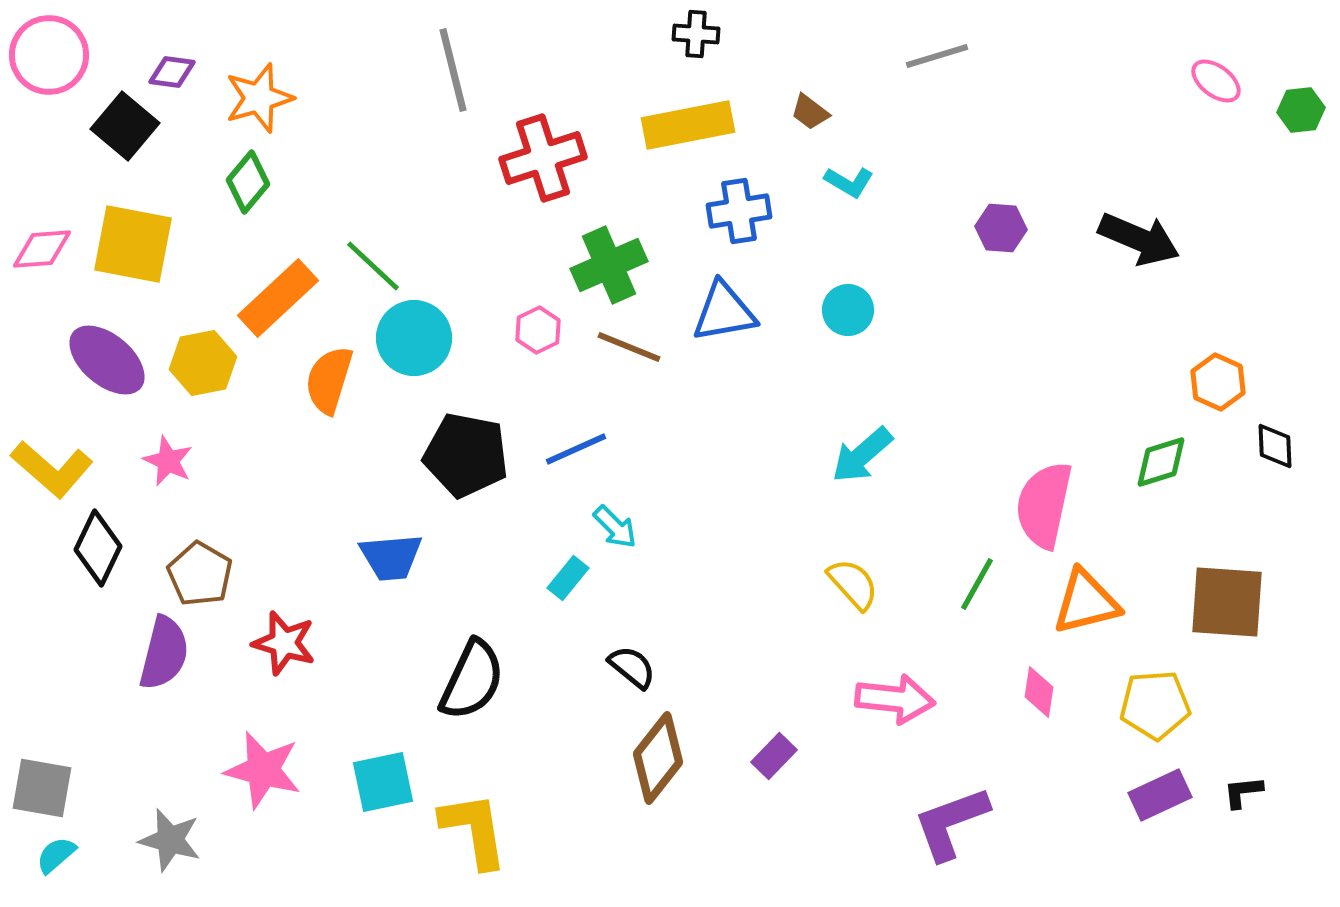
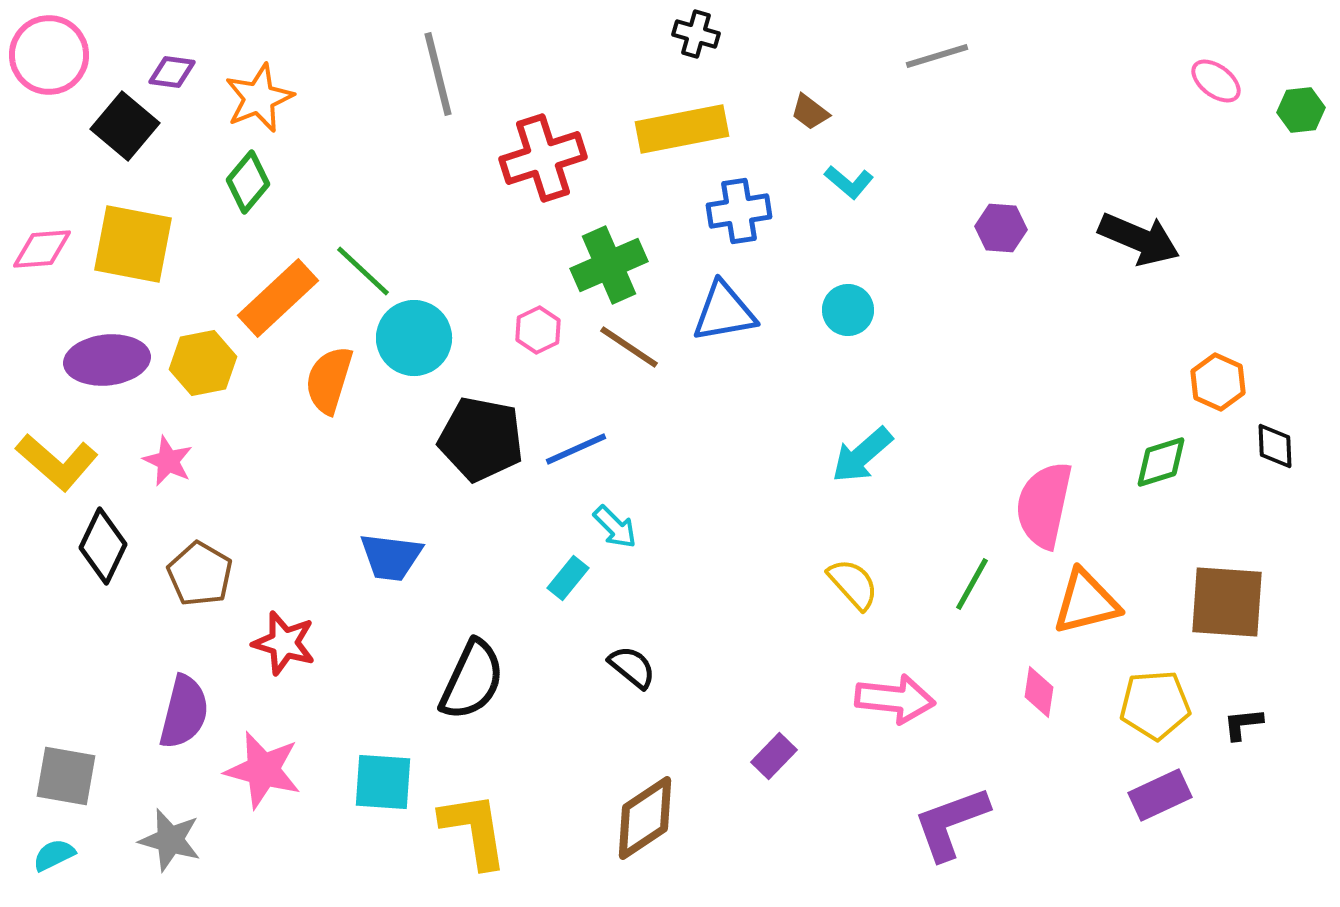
black cross at (696, 34): rotated 12 degrees clockwise
gray line at (453, 70): moved 15 px left, 4 px down
orange star at (259, 98): rotated 6 degrees counterclockwise
yellow rectangle at (688, 125): moved 6 px left, 4 px down
cyan L-shape at (849, 182): rotated 9 degrees clockwise
green line at (373, 266): moved 10 px left, 5 px down
brown line at (629, 347): rotated 12 degrees clockwise
purple ellipse at (107, 360): rotated 46 degrees counterclockwise
black pentagon at (466, 455): moved 15 px right, 16 px up
yellow L-shape at (52, 469): moved 5 px right, 7 px up
black diamond at (98, 548): moved 5 px right, 2 px up
blue trapezoid at (391, 557): rotated 12 degrees clockwise
green line at (977, 584): moved 5 px left
purple semicircle at (164, 653): moved 20 px right, 59 px down
brown diamond at (658, 758): moved 13 px left, 60 px down; rotated 18 degrees clockwise
cyan square at (383, 782): rotated 16 degrees clockwise
gray square at (42, 788): moved 24 px right, 12 px up
black L-shape at (1243, 792): moved 68 px up
cyan semicircle at (56, 855): moved 2 px left; rotated 15 degrees clockwise
